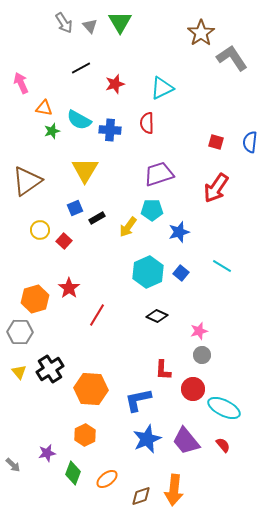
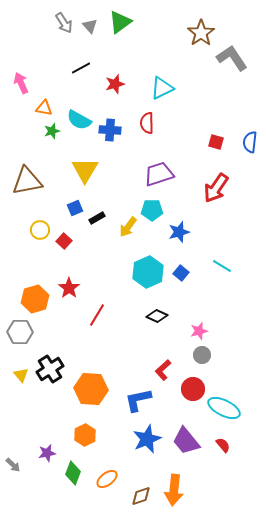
green triangle at (120, 22): rotated 25 degrees clockwise
brown triangle at (27, 181): rotated 24 degrees clockwise
red L-shape at (163, 370): rotated 45 degrees clockwise
yellow triangle at (19, 372): moved 2 px right, 3 px down
